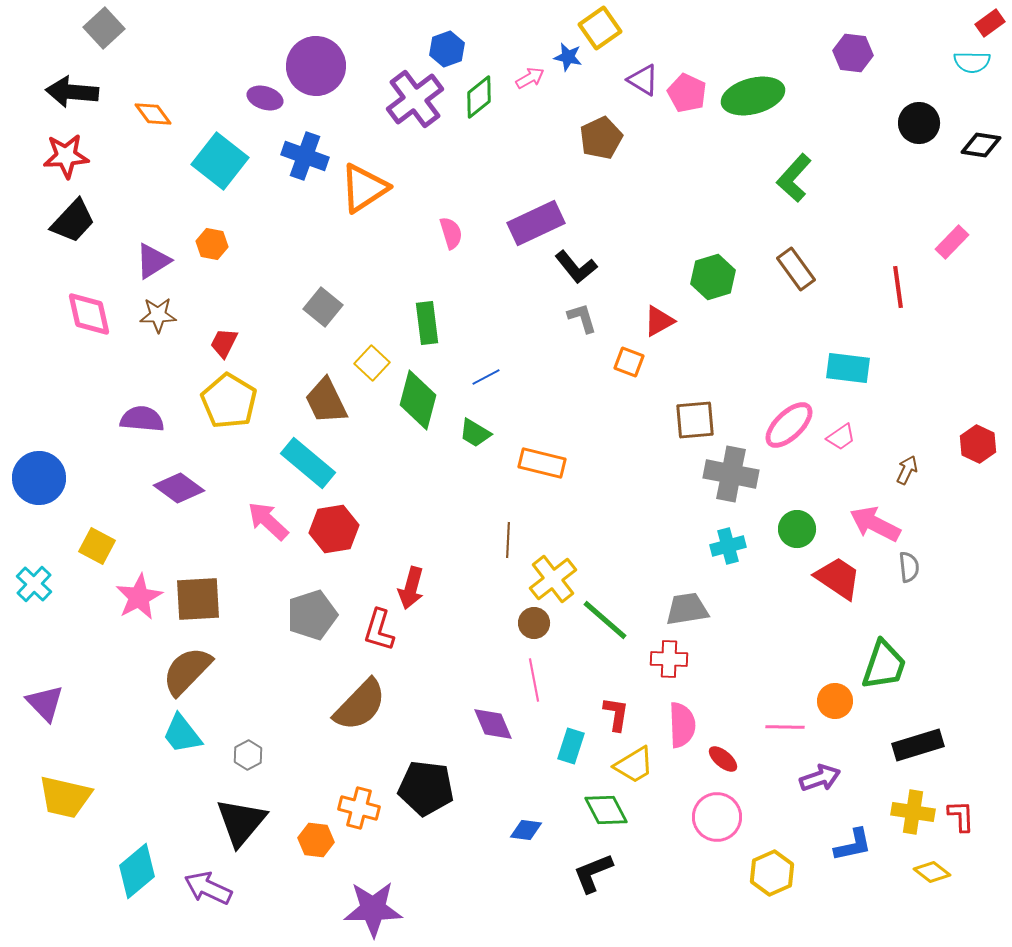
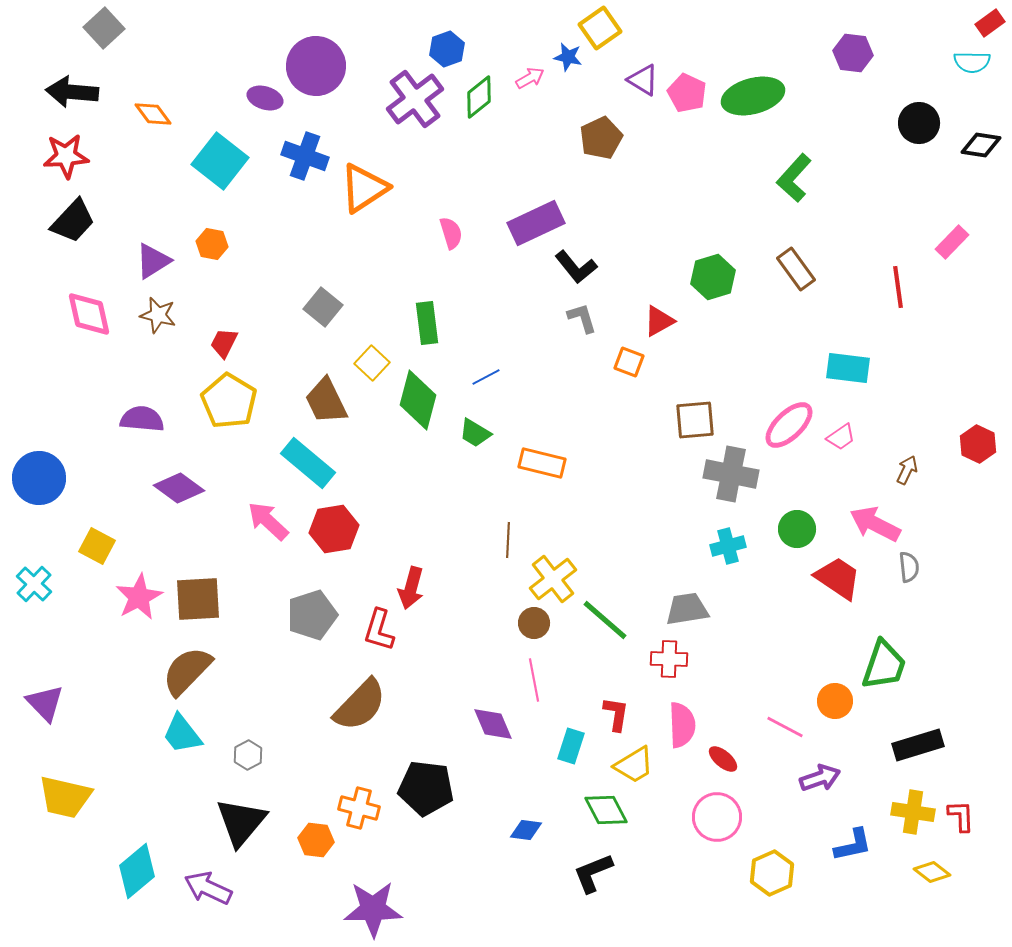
brown star at (158, 315): rotated 15 degrees clockwise
pink line at (785, 727): rotated 27 degrees clockwise
